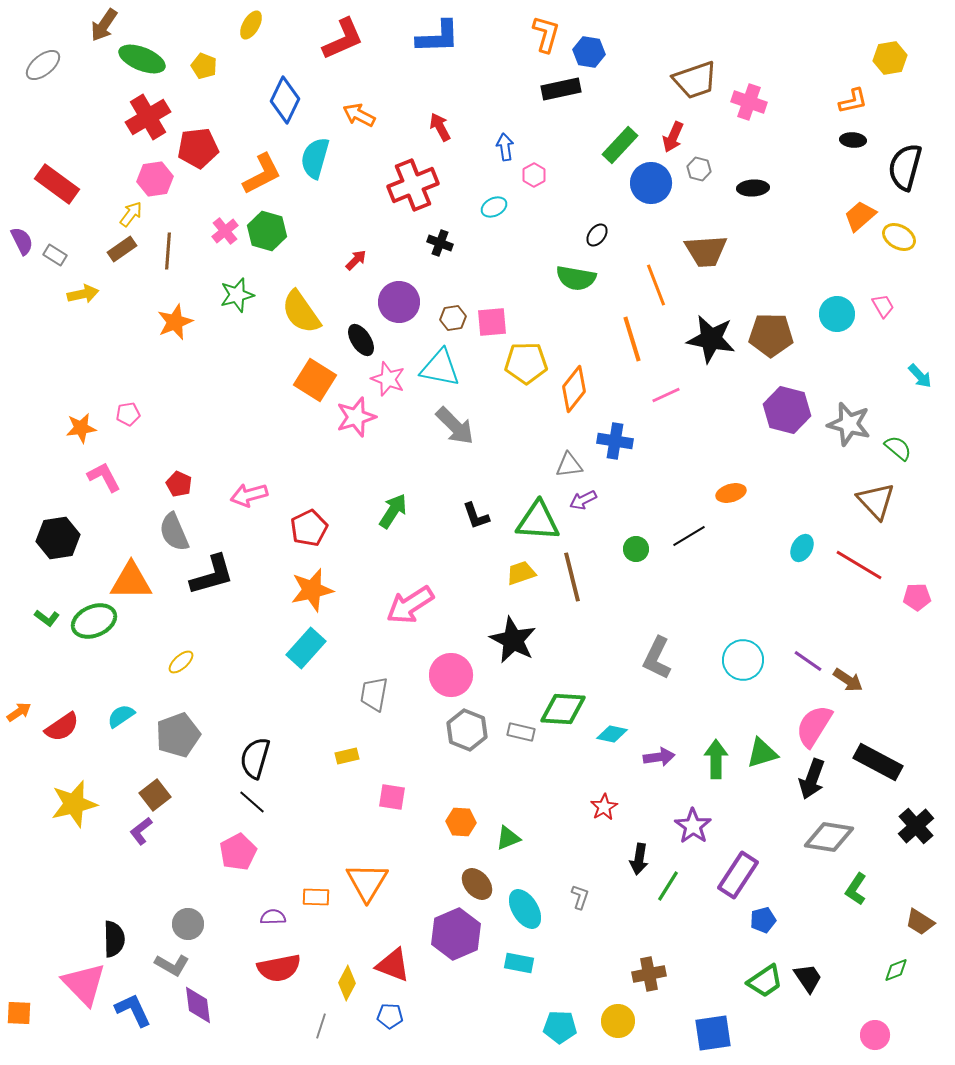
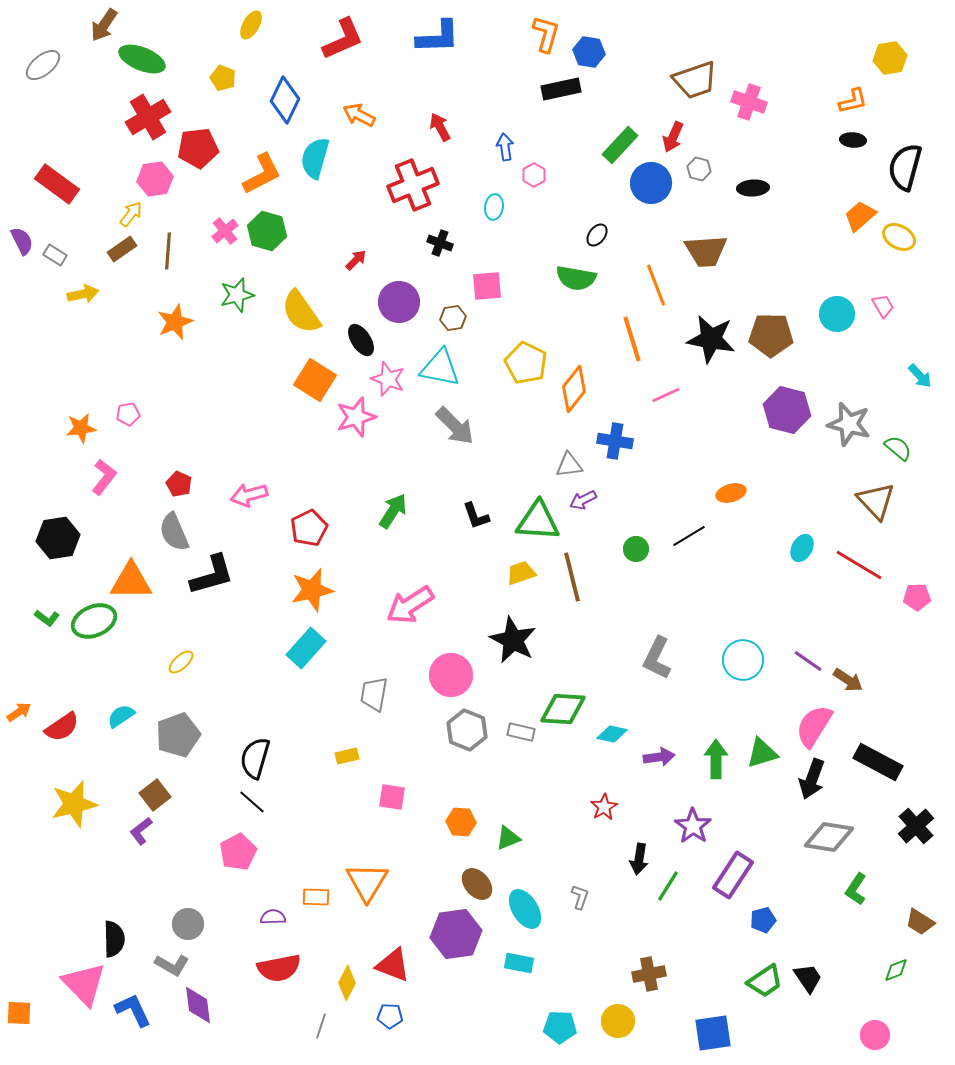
yellow pentagon at (204, 66): moved 19 px right, 12 px down
cyan ellipse at (494, 207): rotated 55 degrees counterclockwise
pink square at (492, 322): moved 5 px left, 36 px up
yellow pentagon at (526, 363): rotated 27 degrees clockwise
pink L-shape at (104, 477): rotated 66 degrees clockwise
purple rectangle at (738, 875): moved 5 px left
purple hexagon at (456, 934): rotated 15 degrees clockwise
